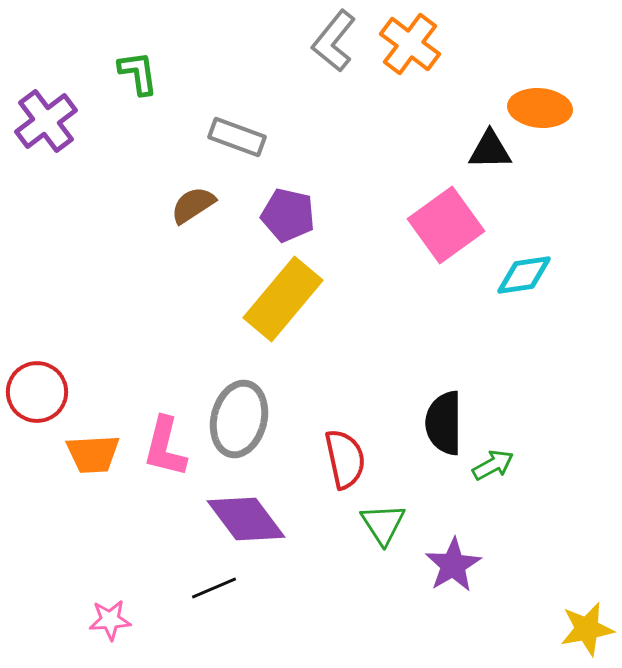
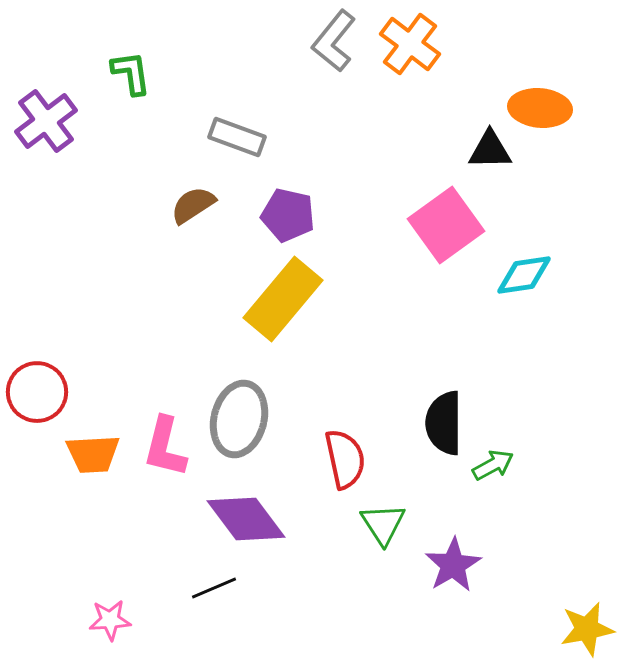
green L-shape: moved 7 px left
